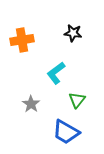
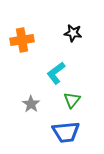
green triangle: moved 5 px left
blue trapezoid: rotated 36 degrees counterclockwise
